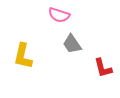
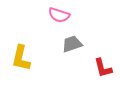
gray trapezoid: rotated 105 degrees clockwise
yellow L-shape: moved 2 px left, 2 px down
